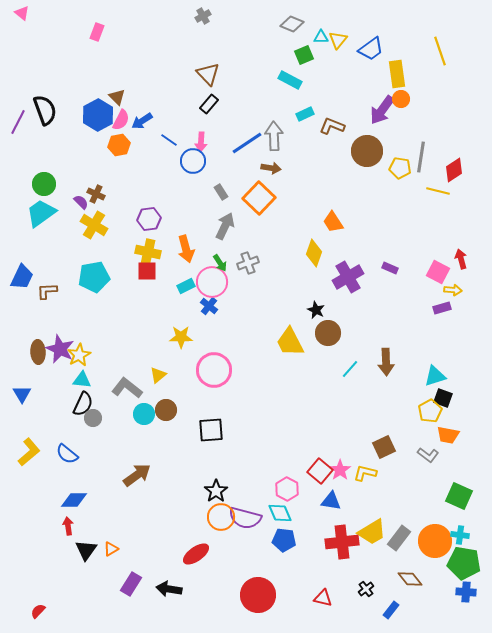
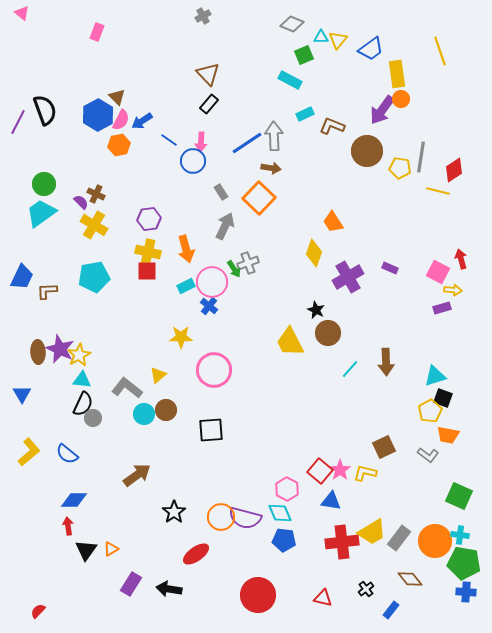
green arrow at (220, 263): moved 14 px right, 6 px down
black star at (216, 491): moved 42 px left, 21 px down
